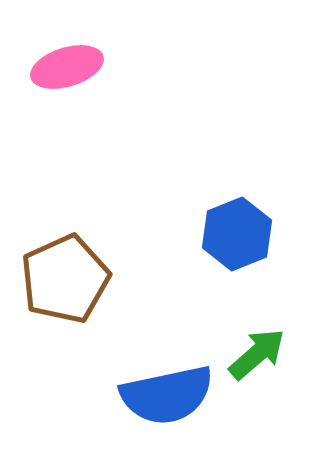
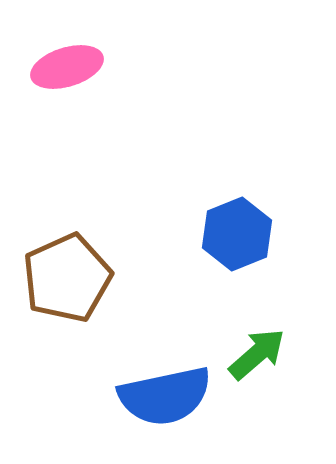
brown pentagon: moved 2 px right, 1 px up
blue semicircle: moved 2 px left, 1 px down
